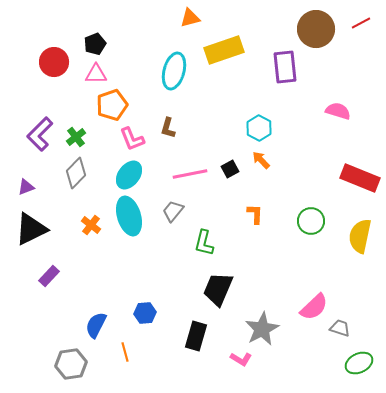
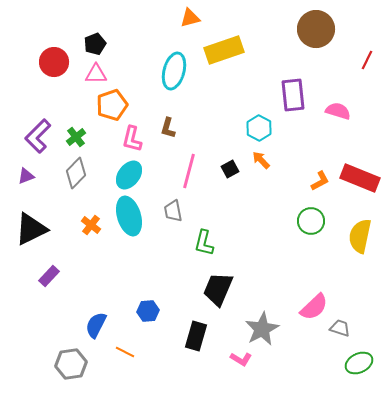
red line at (361, 23): moved 6 px right, 37 px down; rotated 36 degrees counterclockwise
purple rectangle at (285, 67): moved 8 px right, 28 px down
purple L-shape at (40, 134): moved 2 px left, 2 px down
pink L-shape at (132, 139): rotated 36 degrees clockwise
pink line at (190, 174): moved 1 px left, 3 px up; rotated 64 degrees counterclockwise
purple triangle at (26, 187): moved 11 px up
gray trapezoid at (173, 211): rotated 50 degrees counterclockwise
orange L-shape at (255, 214): moved 65 px right, 33 px up; rotated 60 degrees clockwise
blue hexagon at (145, 313): moved 3 px right, 2 px up
orange line at (125, 352): rotated 48 degrees counterclockwise
